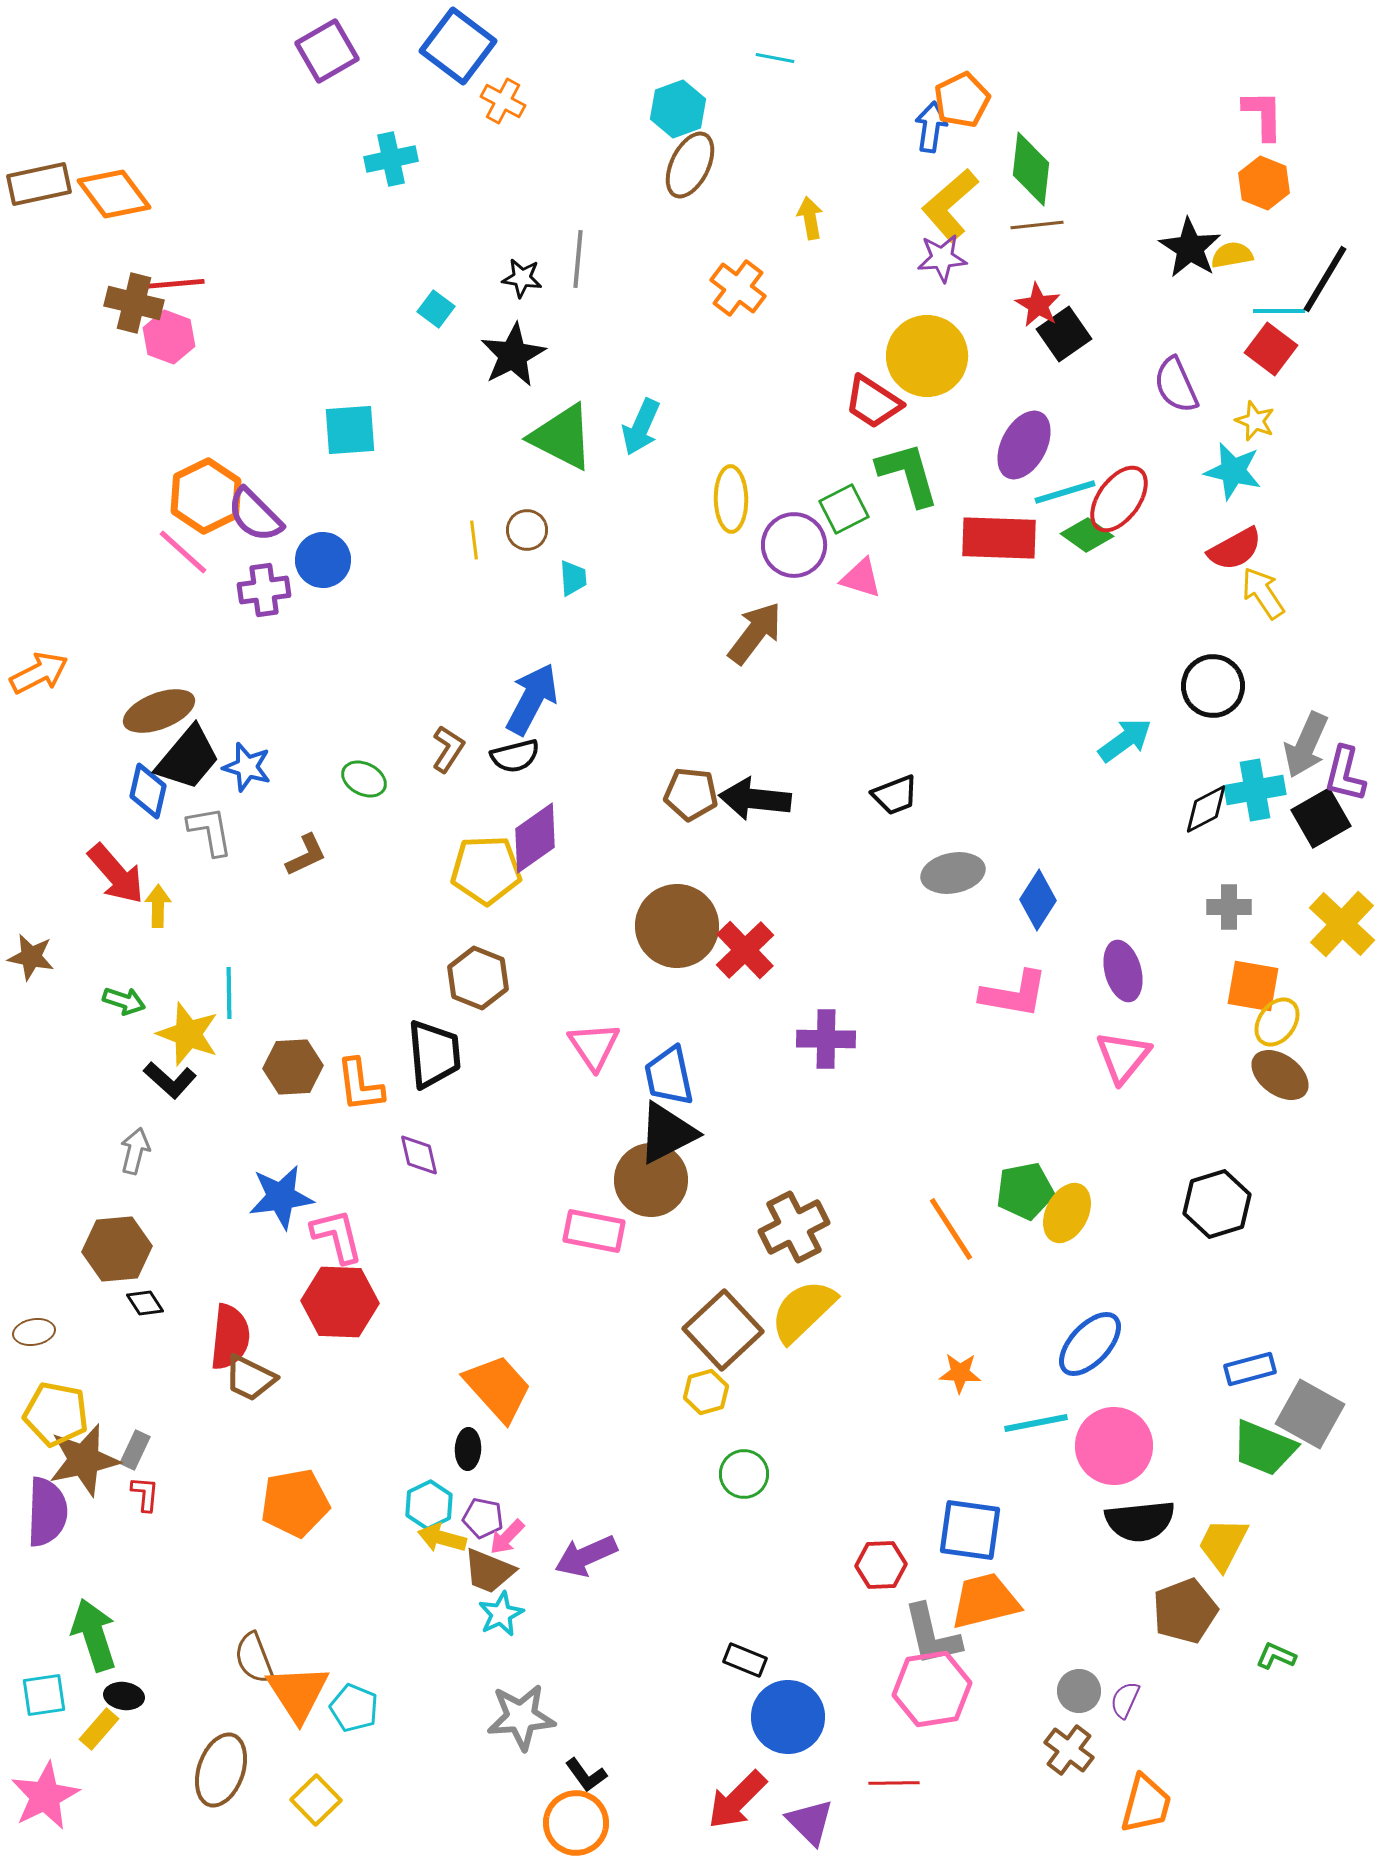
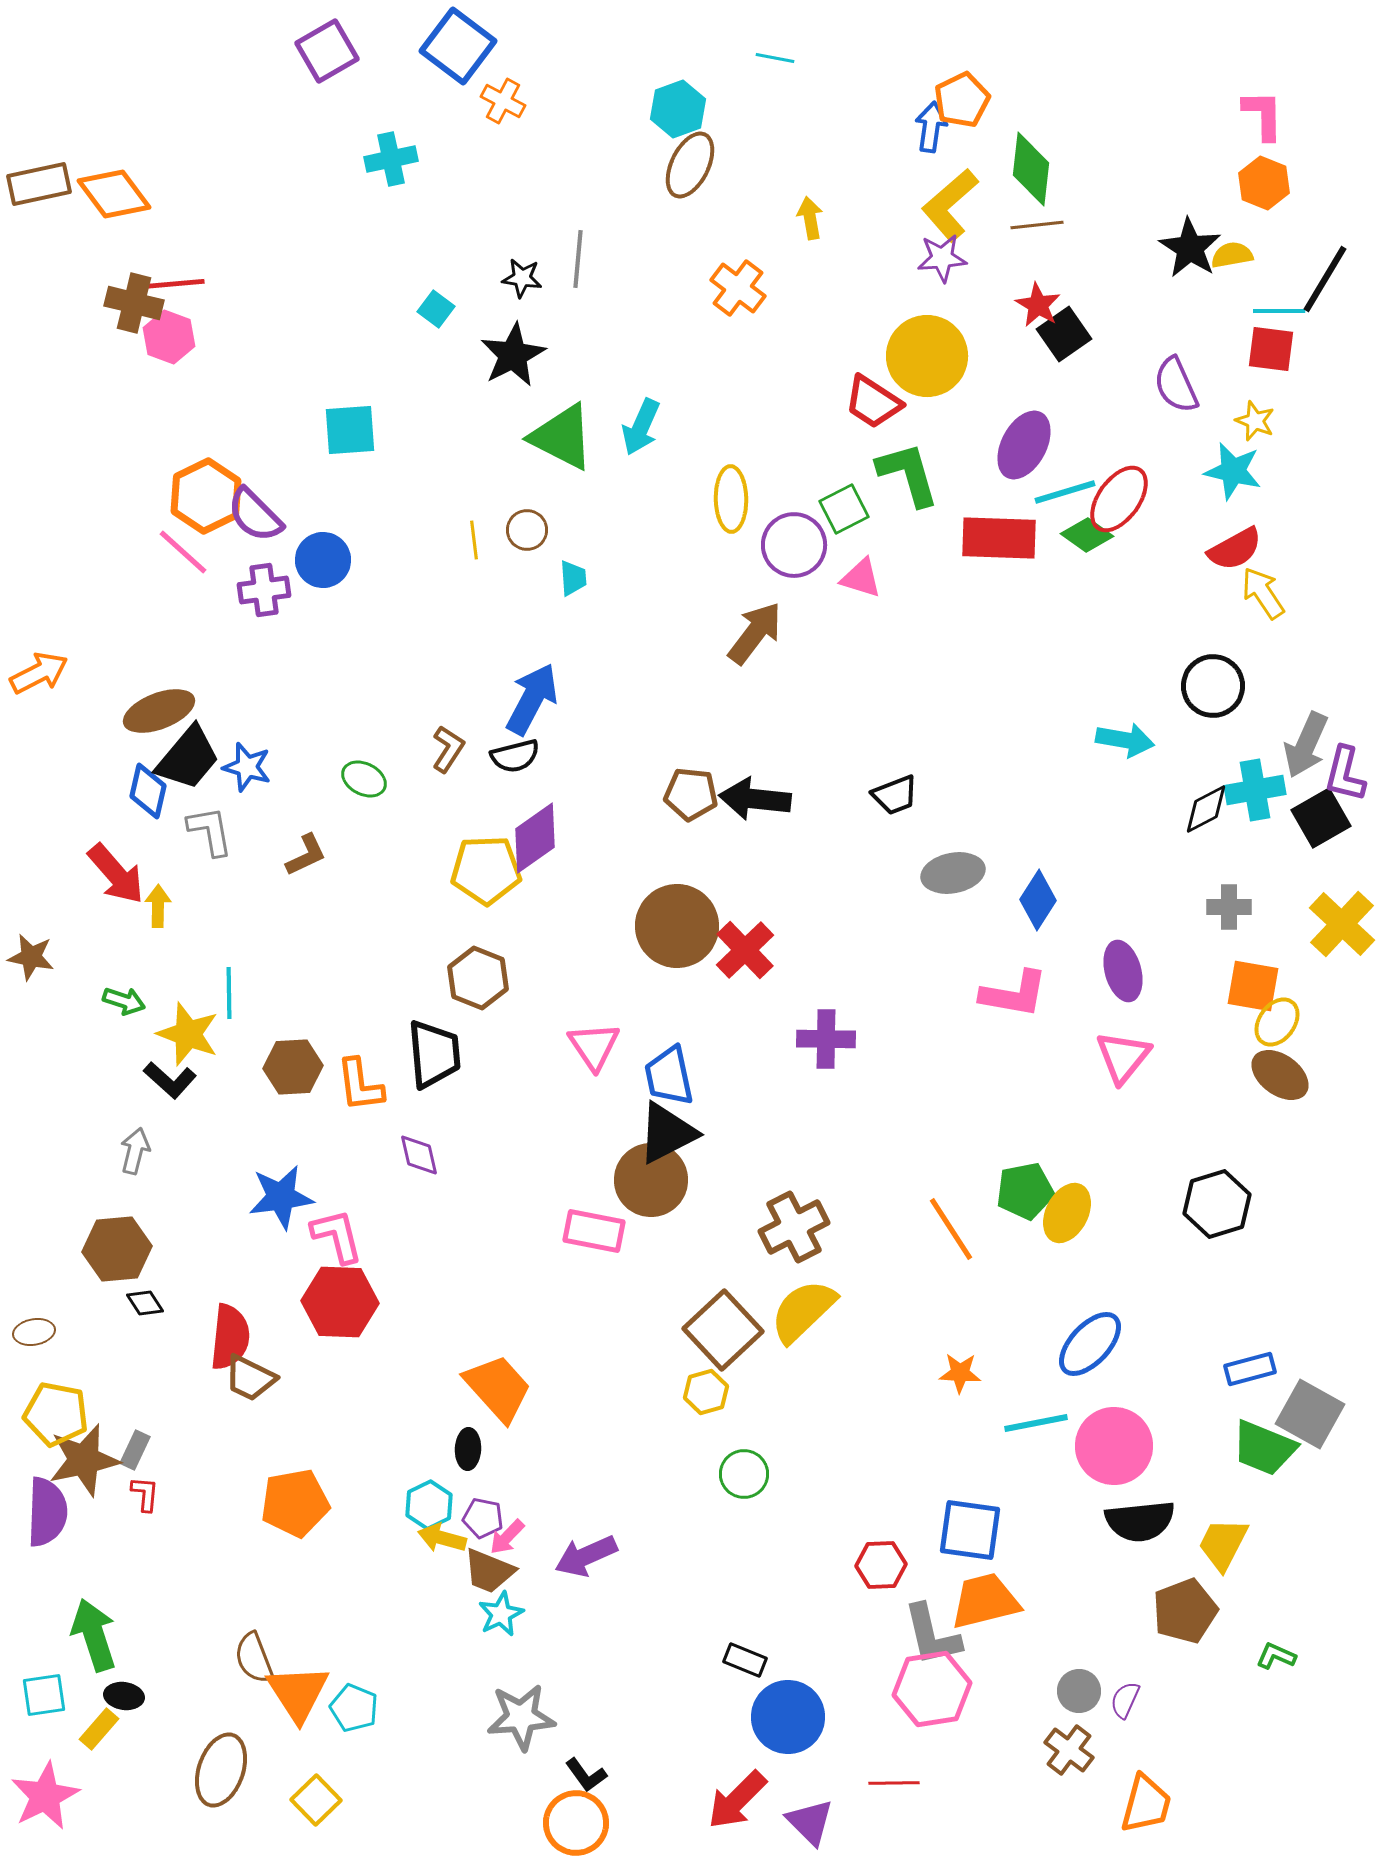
red square at (1271, 349): rotated 30 degrees counterclockwise
cyan arrow at (1125, 740): rotated 46 degrees clockwise
